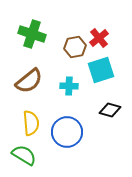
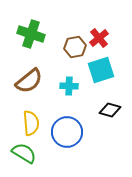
green cross: moved 1 px left
green semicircle: moved 2 px up
